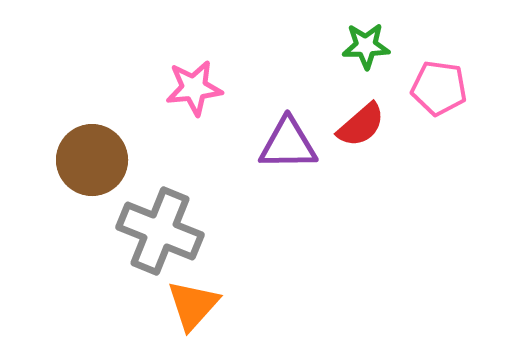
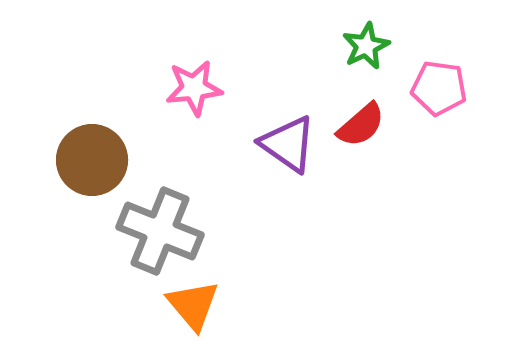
green star: rotated 24 degrees counterclockwise
purple triangle: rotated 36 degrees clockwise
orange triangle: rotated 22 degrees counterclockwise
